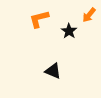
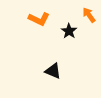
orange arrow: rotated 105 degrees clockwise
orange L-shape: rotated 140 degrees counterclockwise
